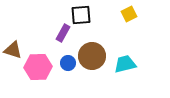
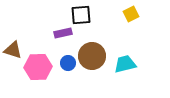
yellow square: moved 2 px right
purple rectangle: rotated 48 degrees clockwise
